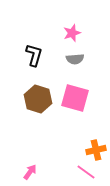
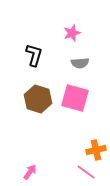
gray semicircle: moved 5 px right, 4 px down
